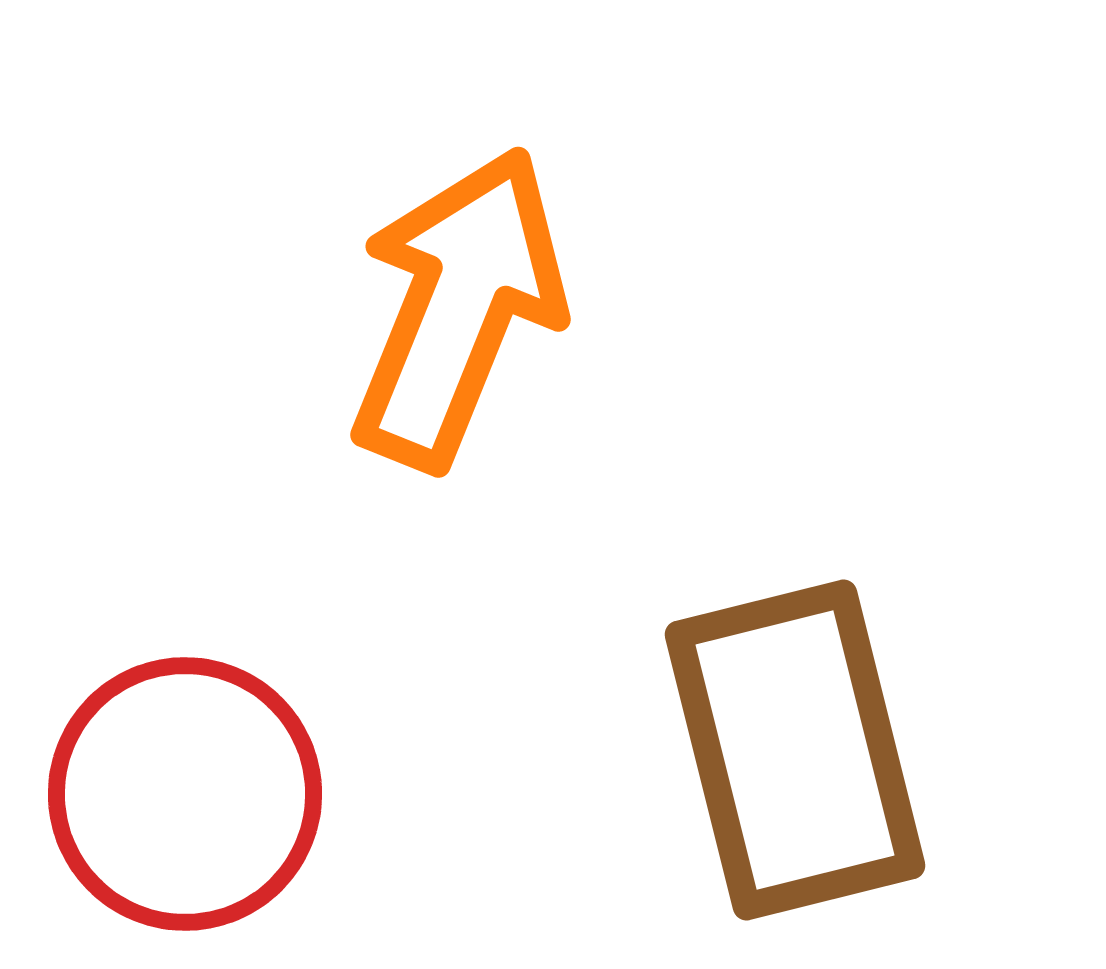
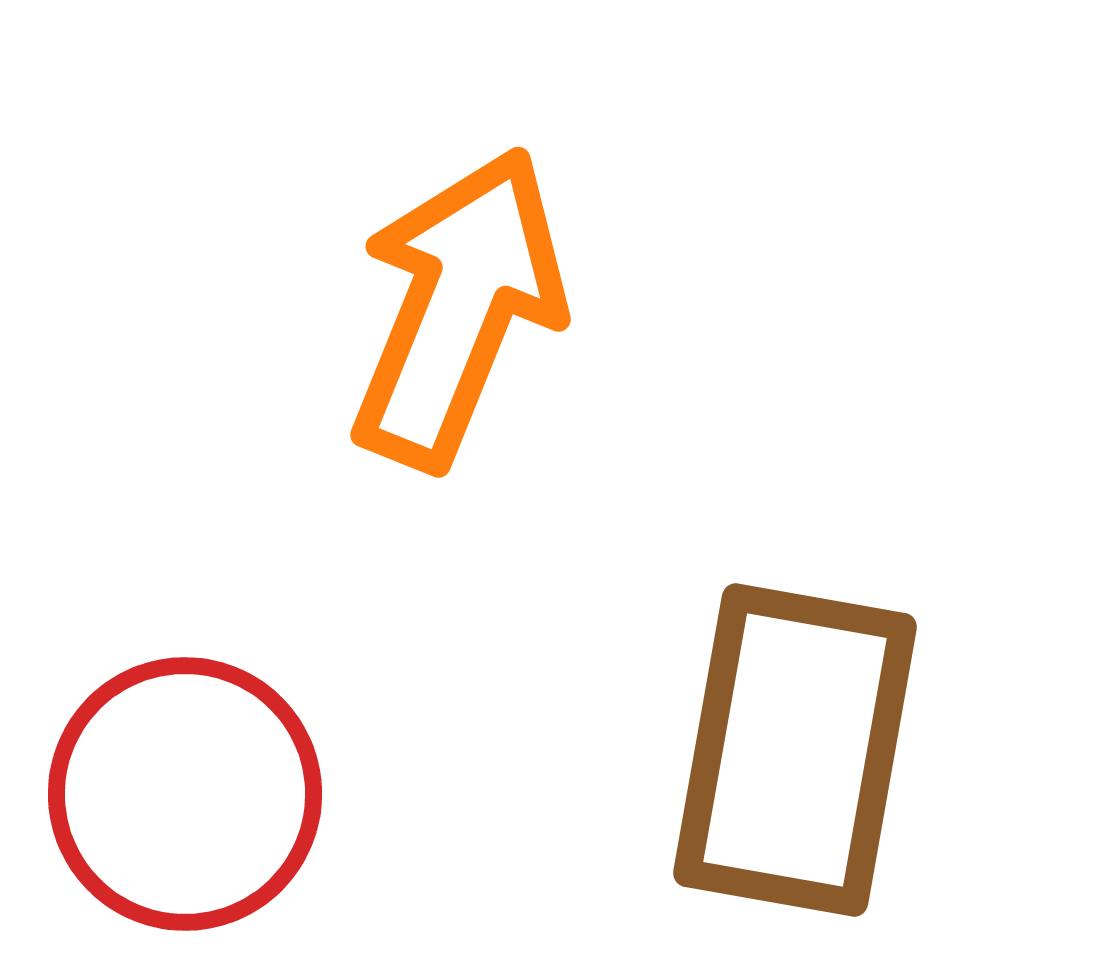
brown rectangle: rotated 24 degrees clockwise
